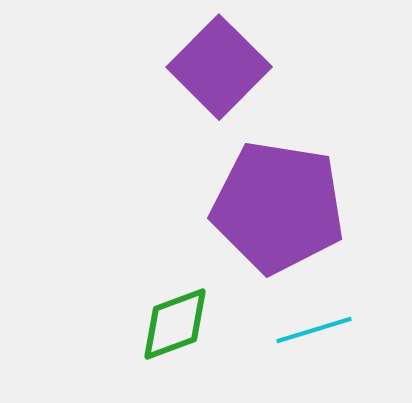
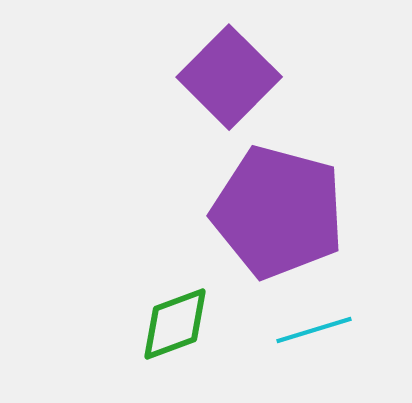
purple square: moved 10 px right, 10 px down
purple pentagon: moved 5 px down; rotated 6 degrees clockwise
